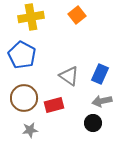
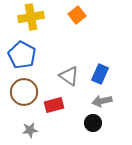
brown circle: moved 6 px up
